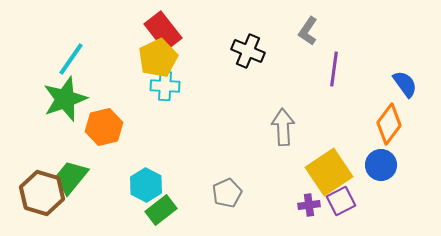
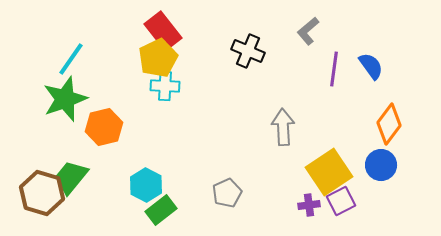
gray L-shape: rotated 16 degrees clockwise
blue semicircle: moved 34 px left, 18 px up
